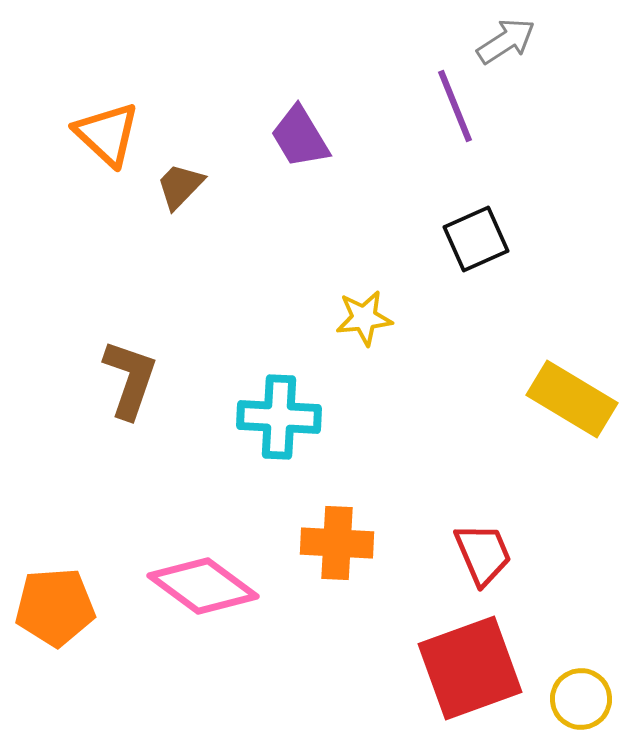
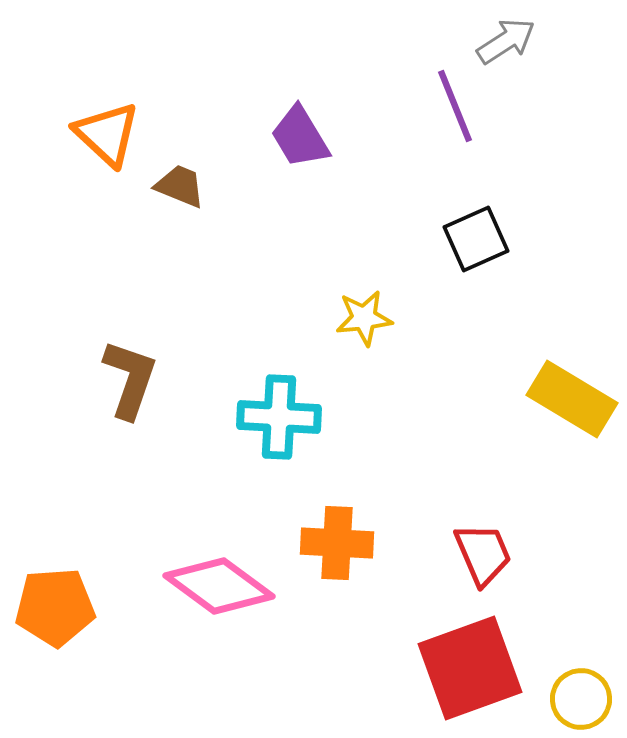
brown trapezoid: rotated 68 degrees clockwise
pink diamond: moved 16 px right
